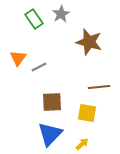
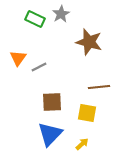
green rectangle: moved 1 px right; rotated 30 degrees counterclockwise
